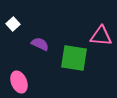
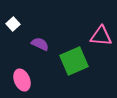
green square: moved 3 px down; rotated 32 degrees counterclockwise
pink ellipse: moved 3 px right, 2 px up
